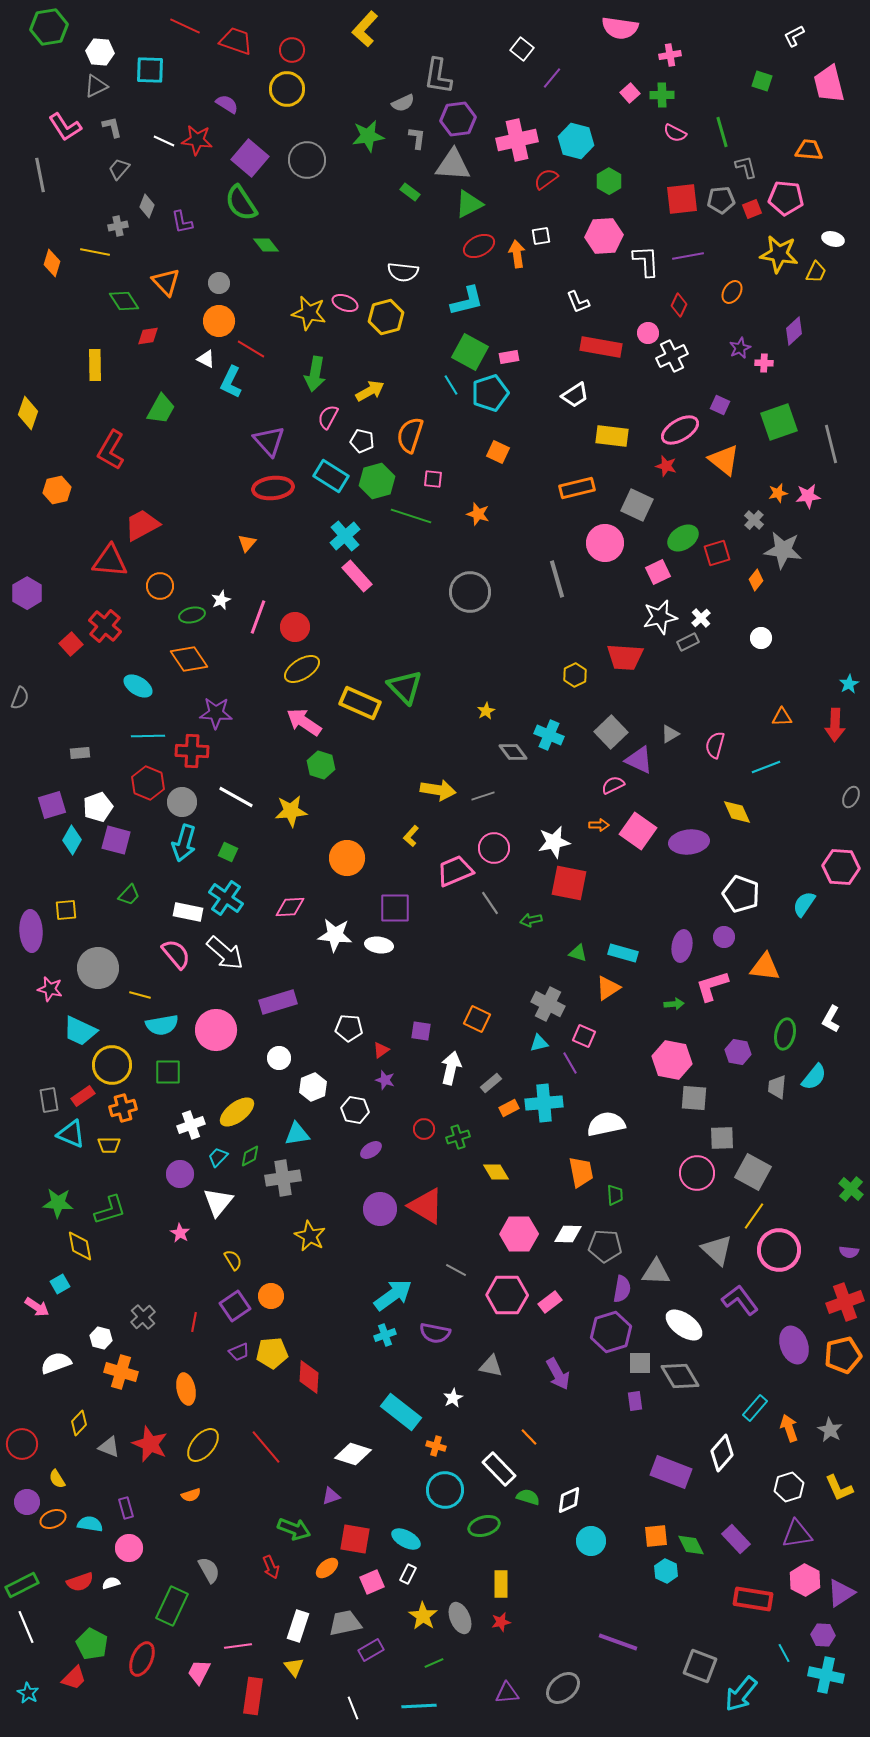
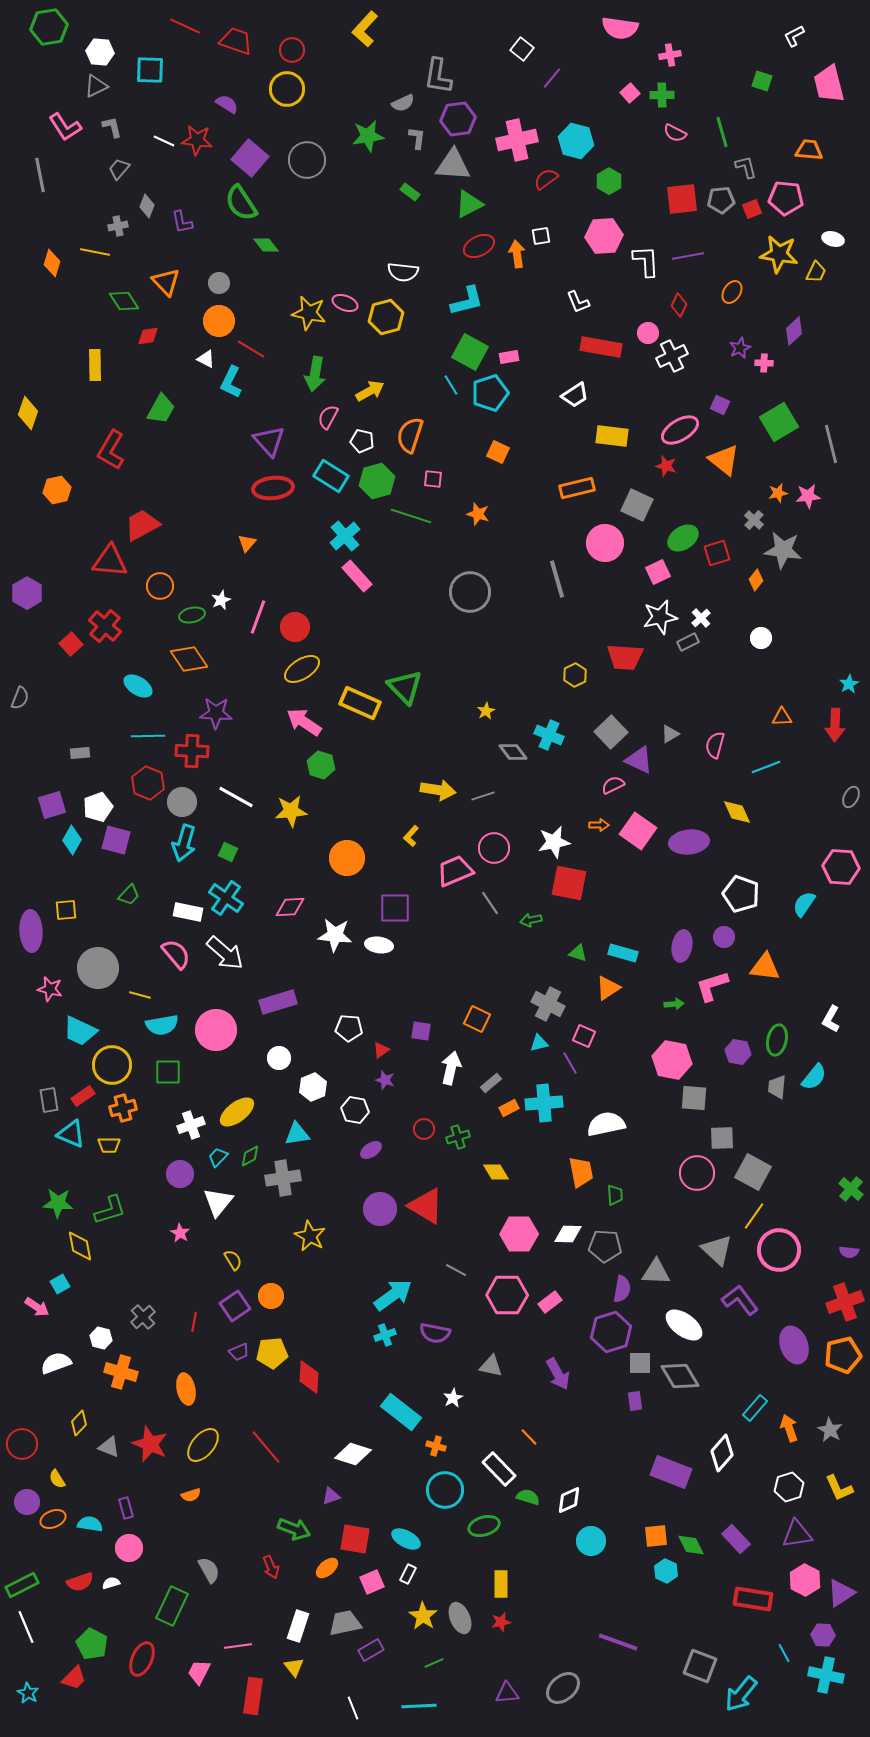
green square at (779, 422): rotated 12 degrees counterclockwise
green ellipse at (785, 1034): moved 8 px left, 6 px down
